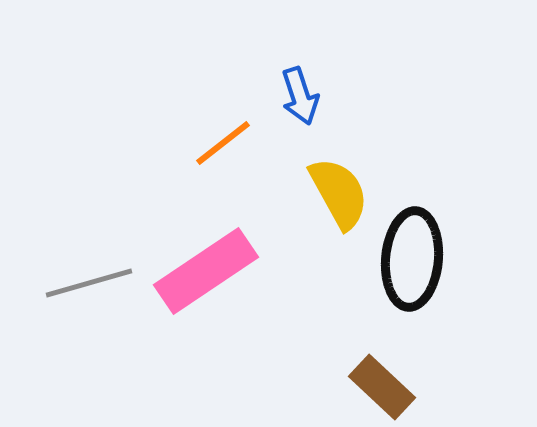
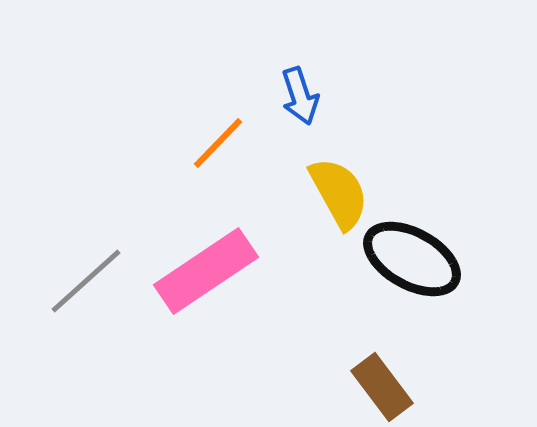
orange line: moved 5 px left; rotated 8 degrees counterclockwise
black ellipse: rotated 66 degrees counterclockwise
gray line: moved 3 px left, 2 px up; rotated 26 degrees counterclockwise
brown rectangle: rotated 10 degrees clockwise
